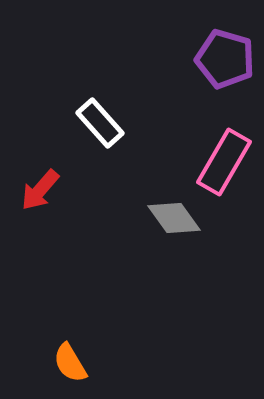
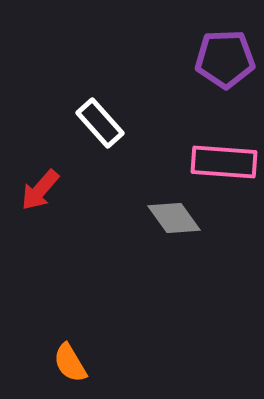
purple pentagon: rotated 18 degrees counterclockwise
pink rectangle: rotated 64 degrees clockwise
